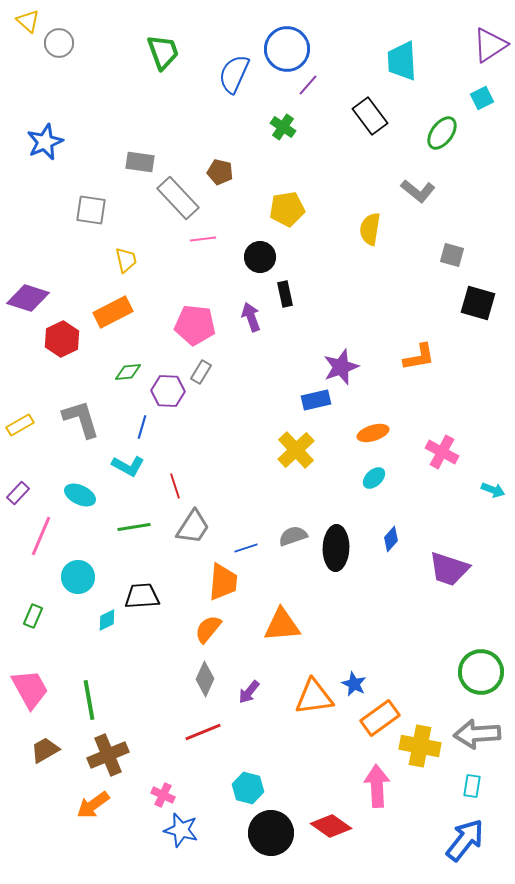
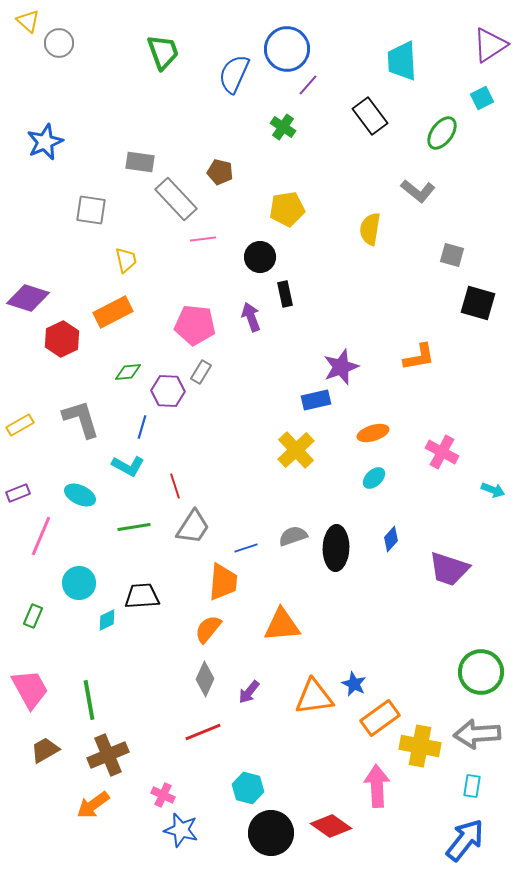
gray rectangle at (178, 198): moved 2 px left, 1 px down
purple rectangle at (18, 493): rotated 25 degrees clockwise
cyan circle at (78, 577): moved 1 px right, 6 px down
